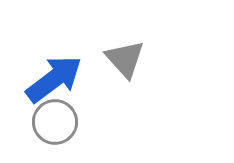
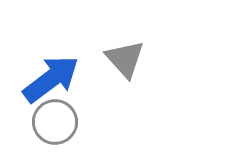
blue arrow: moved 3 px left
